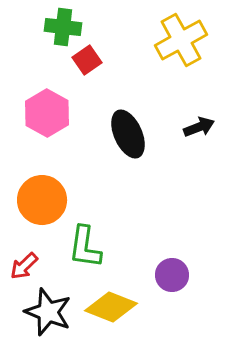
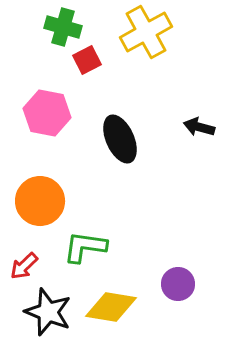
green cross: rotated 9 degrees clockwise
yellow cross: moved 35 px left, 8 px up
red square: rotated 8 degrees clockwise
pink hexagon: rotated 18 degrees counterclockwise
black arrow: rotated 144 degrees counterclockwise
black ellipse: moved 8 px left, 5 px down
orange circle: moved 2 px left, 1 px down
green L-shape: rotated 90 degrees clockwise
purple circle: moved 6 px right, 9 px down
yellow diamond: rotated 12 degrees counterclockwise
